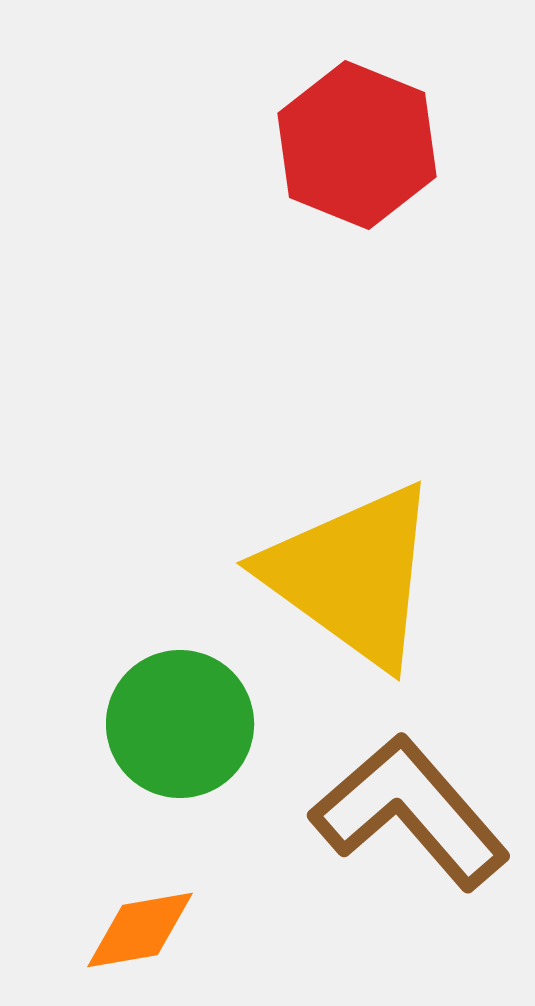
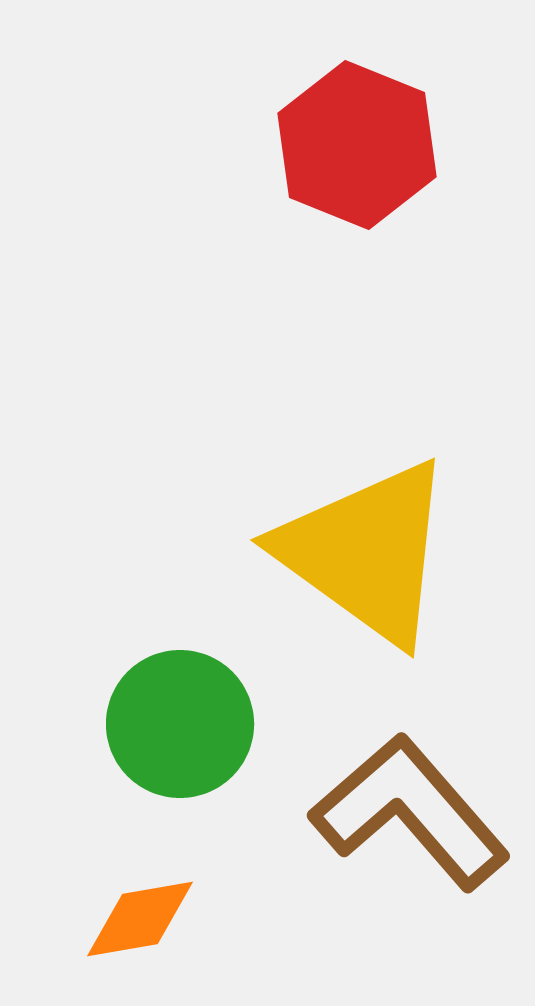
yellow triangle: moved 14 px right, 23 px up
orange diamond: moved 11 px up
